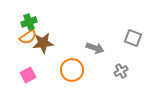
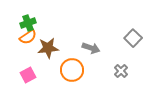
green cross: moved 1 px left, 1 px down
gray square: rotated 24 degrees clockwise
brown star: moved 5 px right, 5 px down
gray arrow: moved 4 px left
gray cross: rotated 16 degrees counterclockwise
